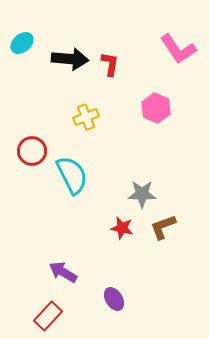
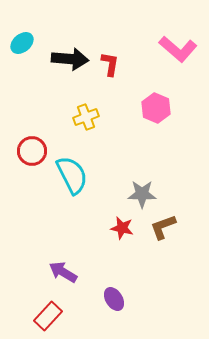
pink L-shape: rotated 15 degrees counterclockwise
